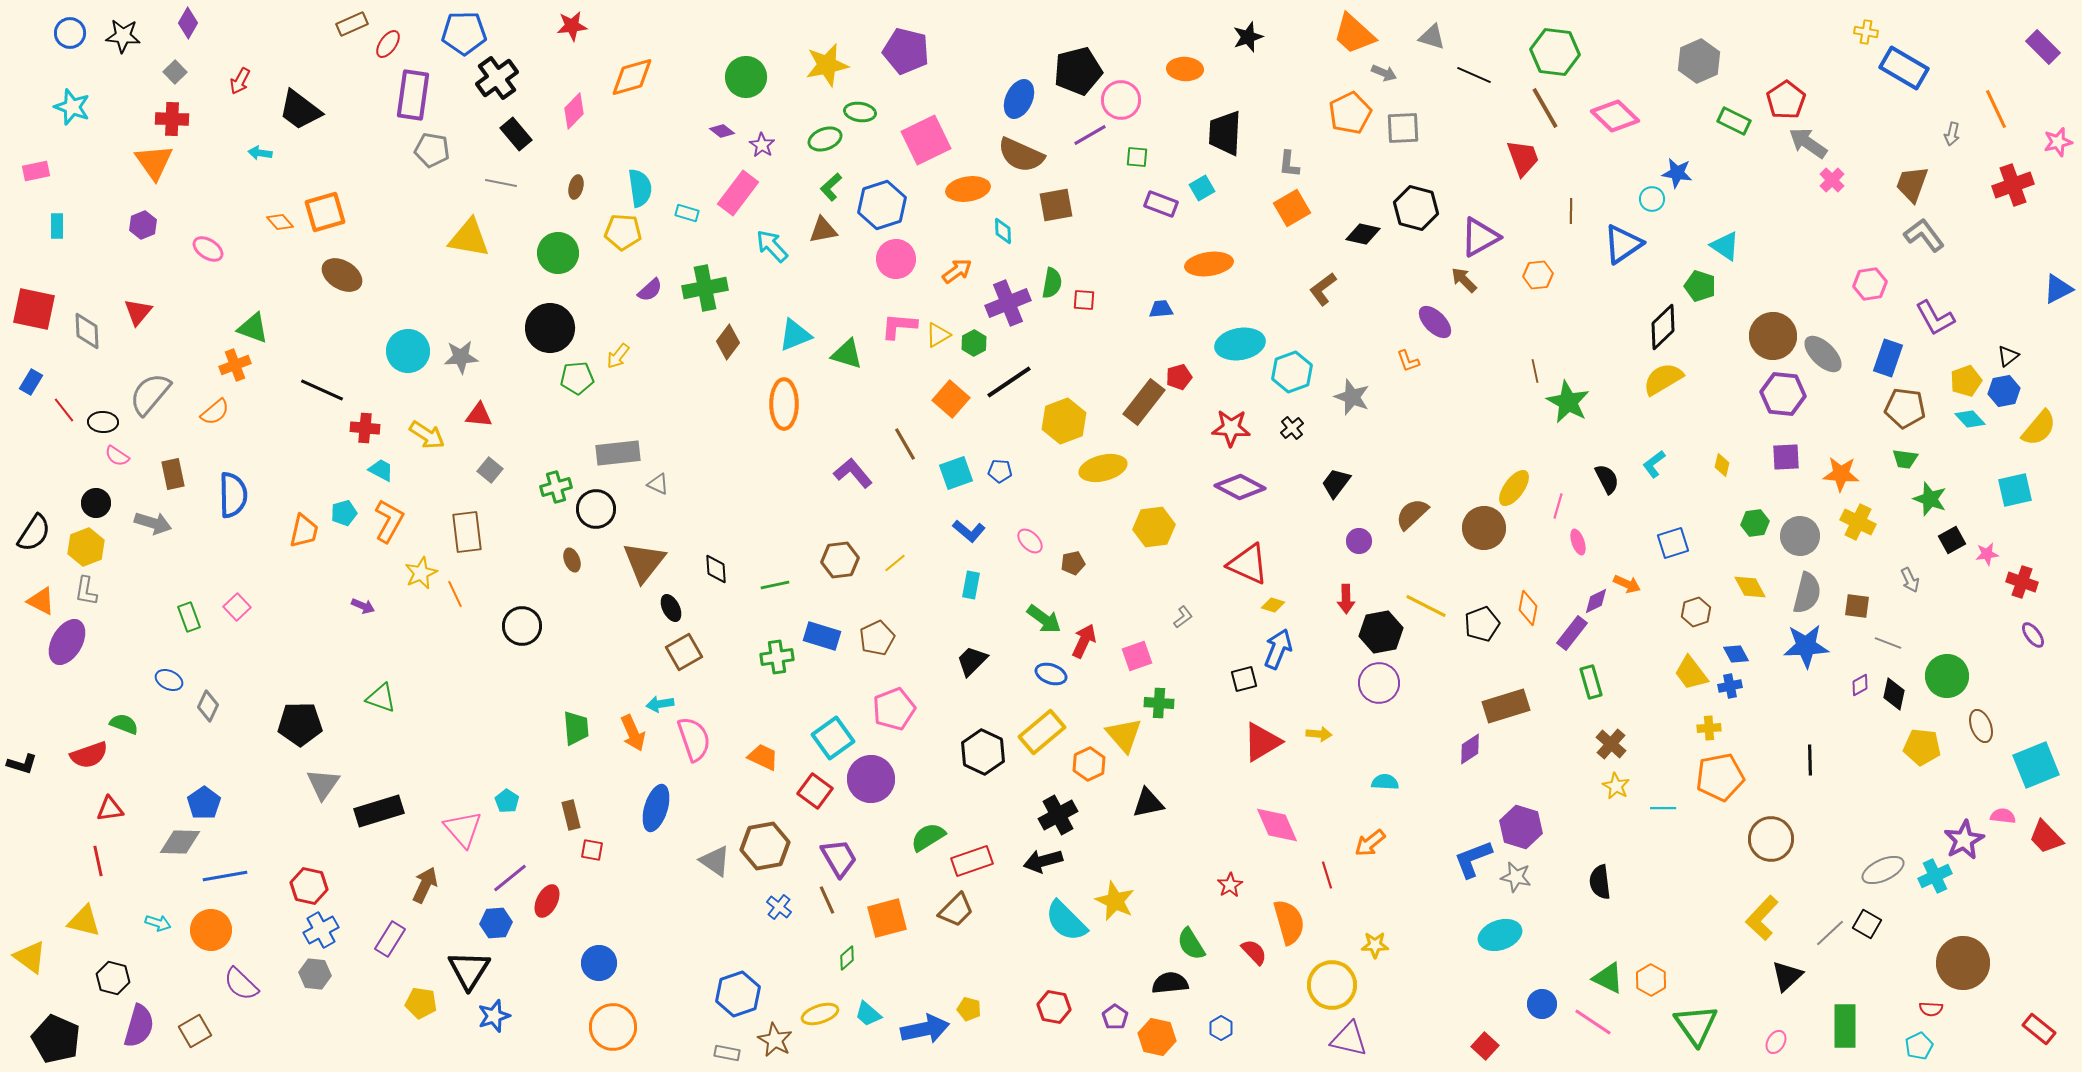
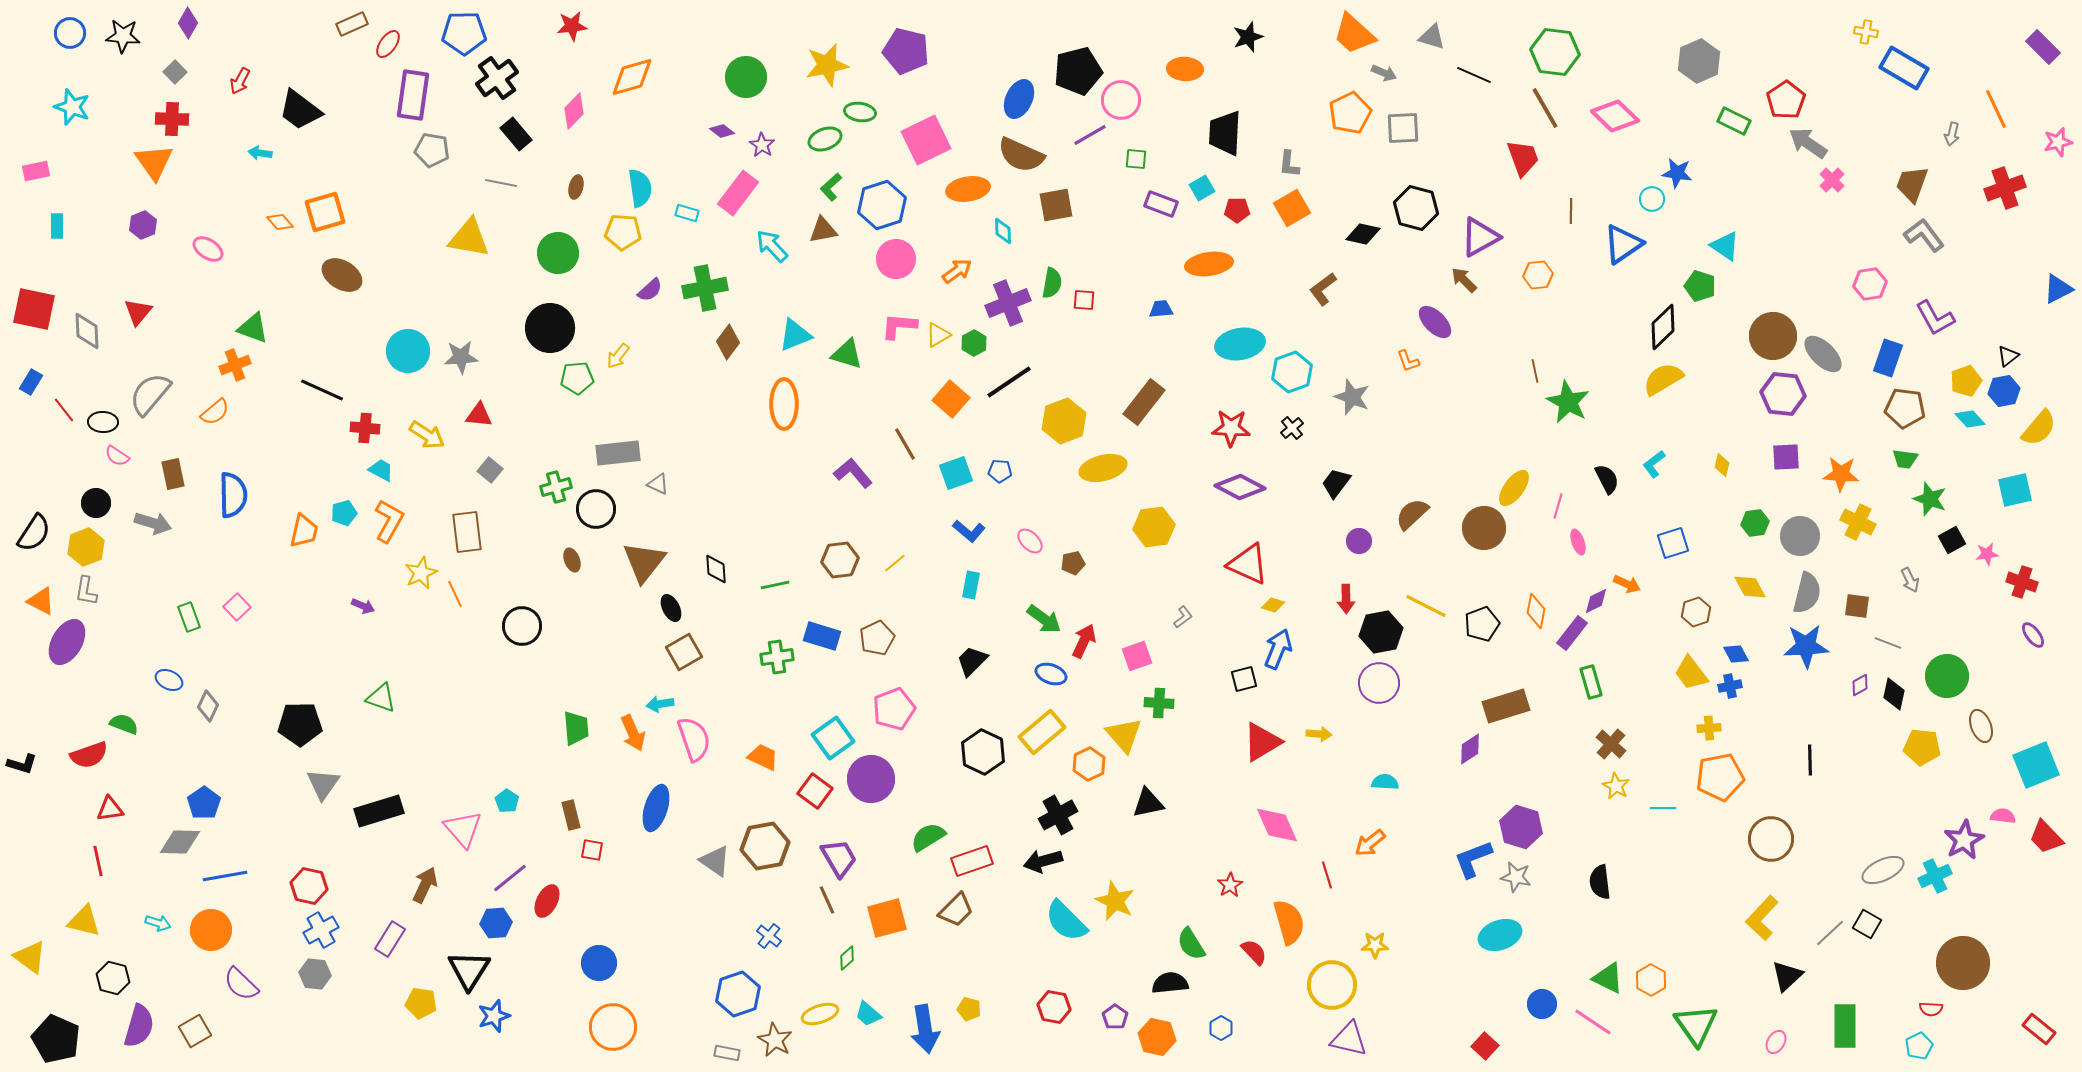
green square at (1137, 157): moved 1 px left, 2 px down
red cross at (2013, 185): moved 8 px left, 3 px down
red pentagon at (1179, 377): moved 58 px right, 167 px up; rotated 15 degrees clockwise
orange diamond at (1528, 608): moved 8 px right, 3 px down
blue cross at (779, 907): moved 10 px left, 29 px down
blue arrow at (925, 1029): rotated 93 degrees clockwise
